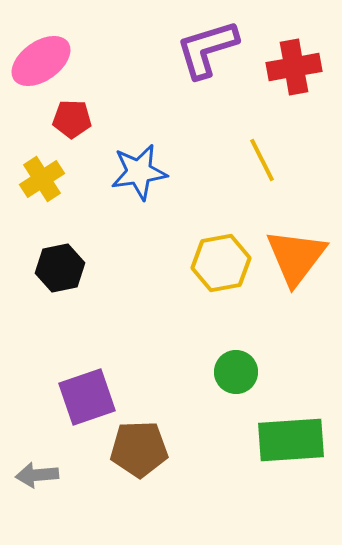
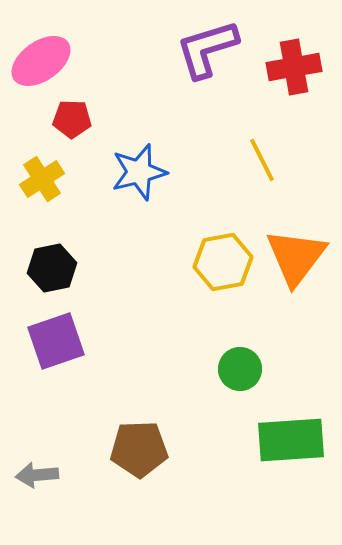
blue star: rotated 6 degrees counterclockwise
yellow hexagon: moved 2 px right, 1 px up
black hexagon: moved 8 px left
green circle: moved 4 px right, 3 px up
purple square: moved 31 px left, 56 px up
